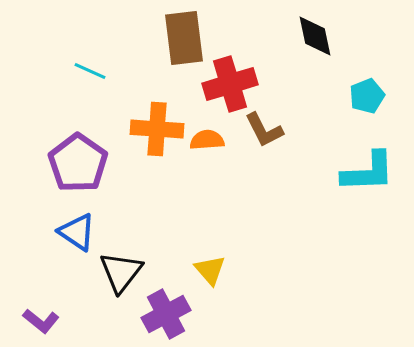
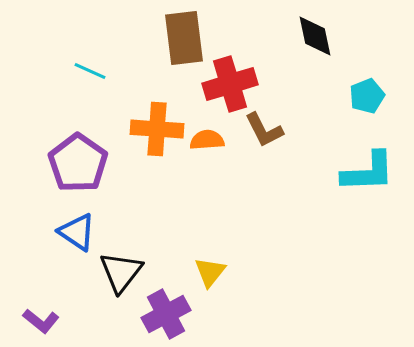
yellow triangle: moved 2 px down; rotated 20 degrees clockwise
